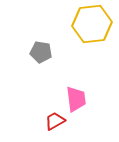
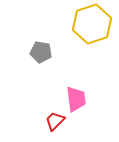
yellow hexagon: rotated 12 degrees counterclockwise
red trapezoid: rotated 15 degrees counterclockwise
